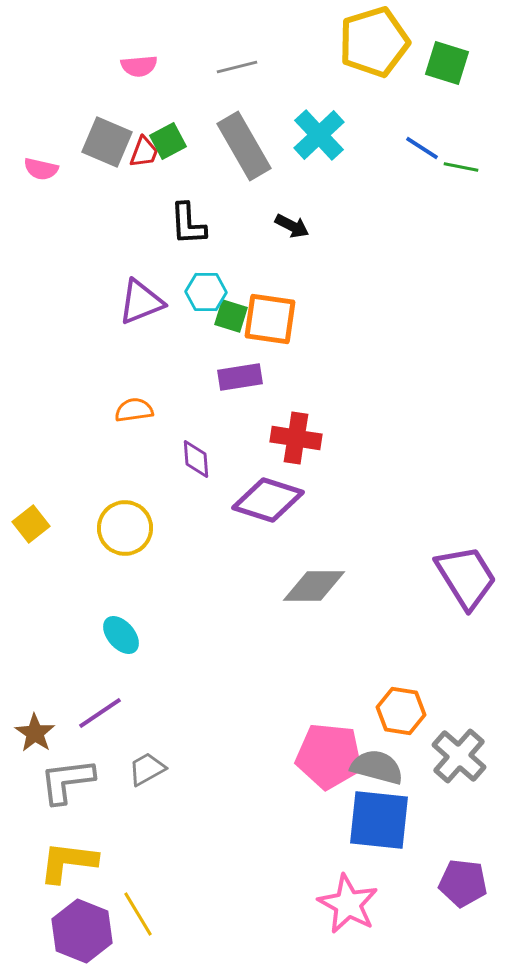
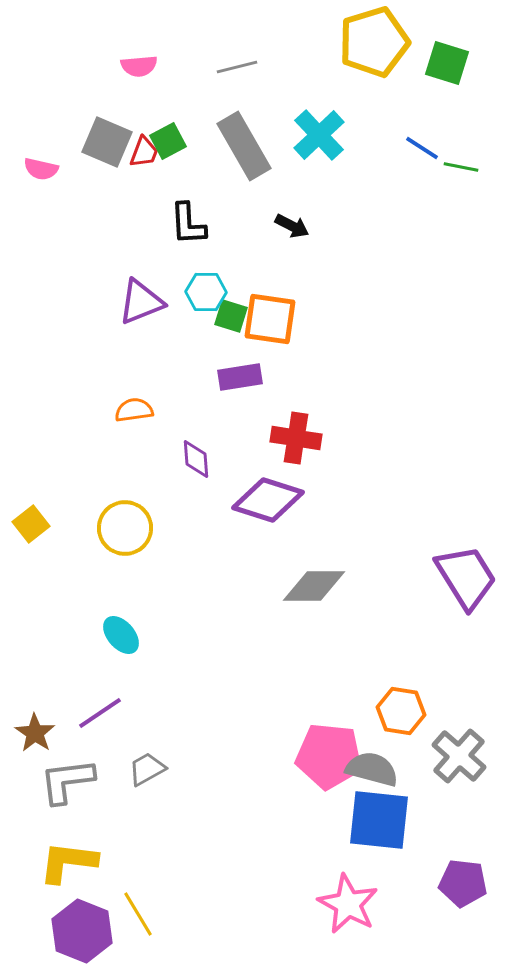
gray semicircle at (377, 767): moved 5 px left, 2 px down
